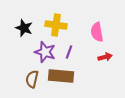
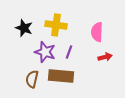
pink semicircle: rotated 12 degrees clockwise
